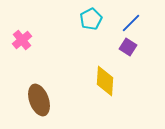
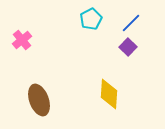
purple square: rotated 12 degrees clockwise
yellow diamond: moved 4 px right, 13 px down
